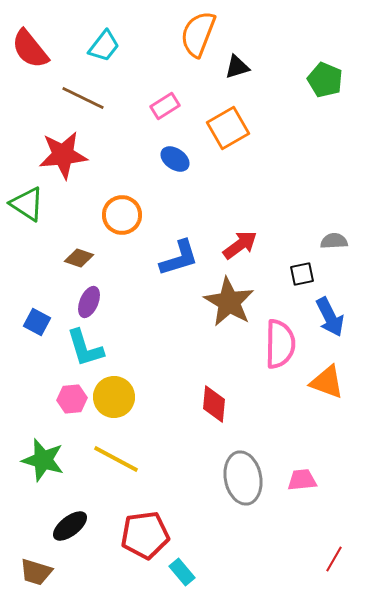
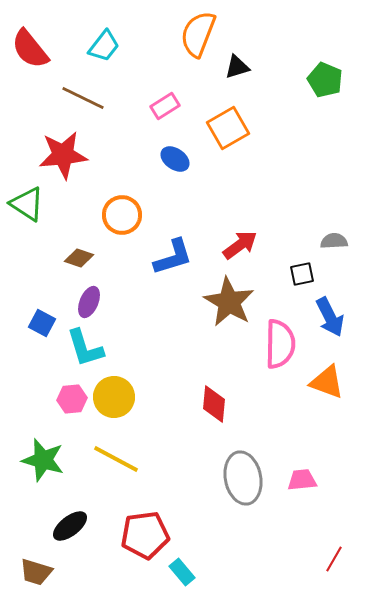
blue L-shape: moved 6 px left, 1 px up
blue square: moved 5 px right, 1 px down
